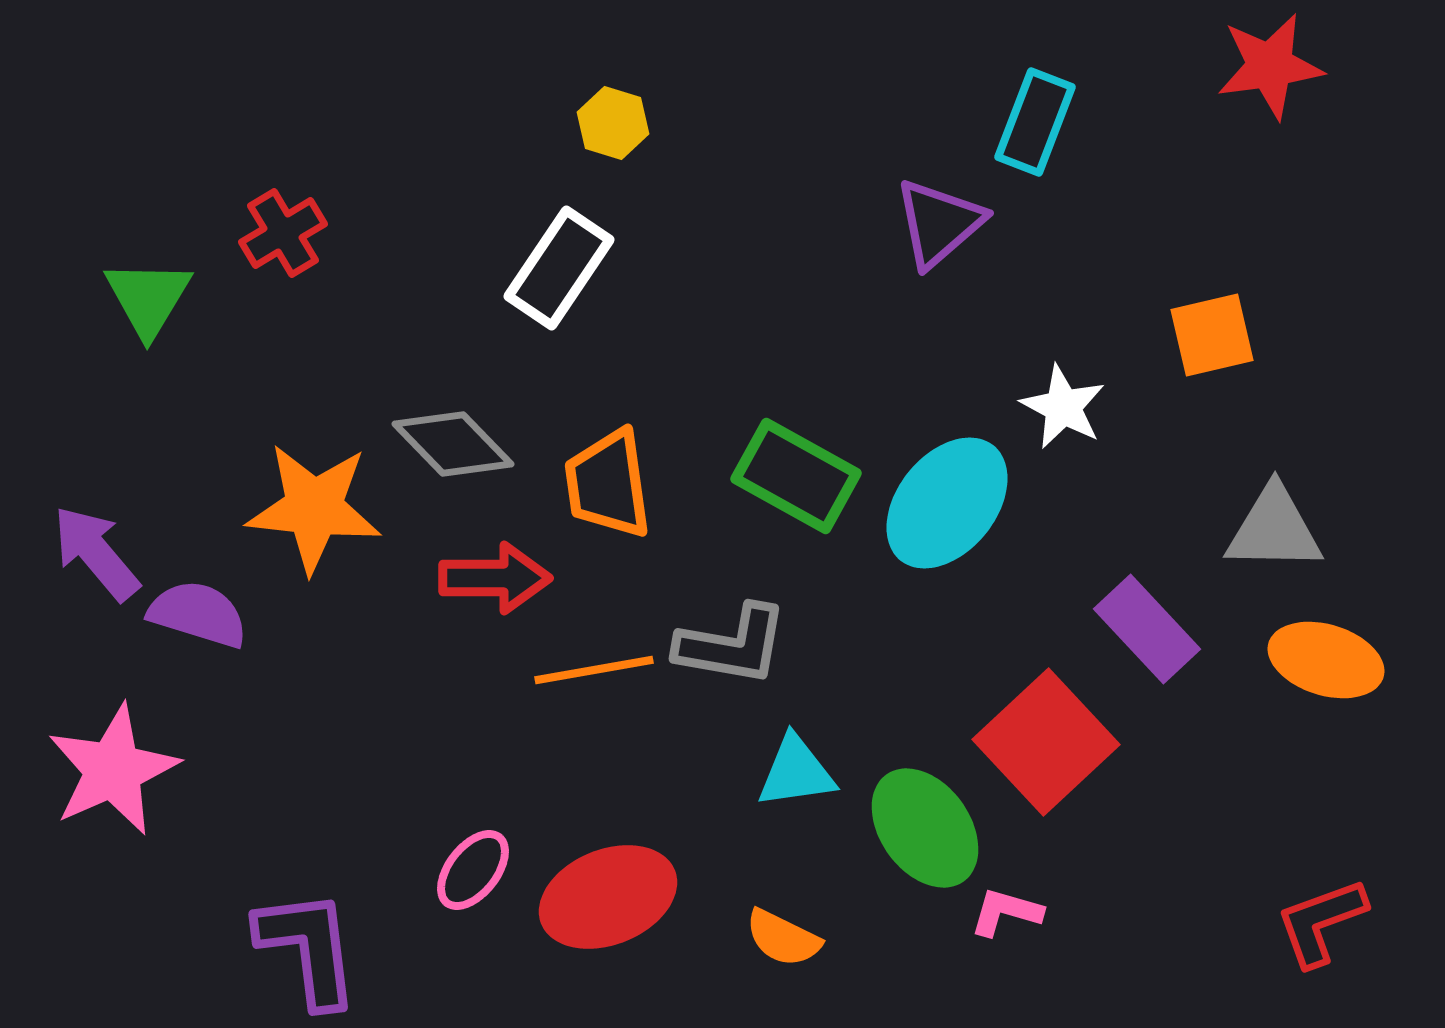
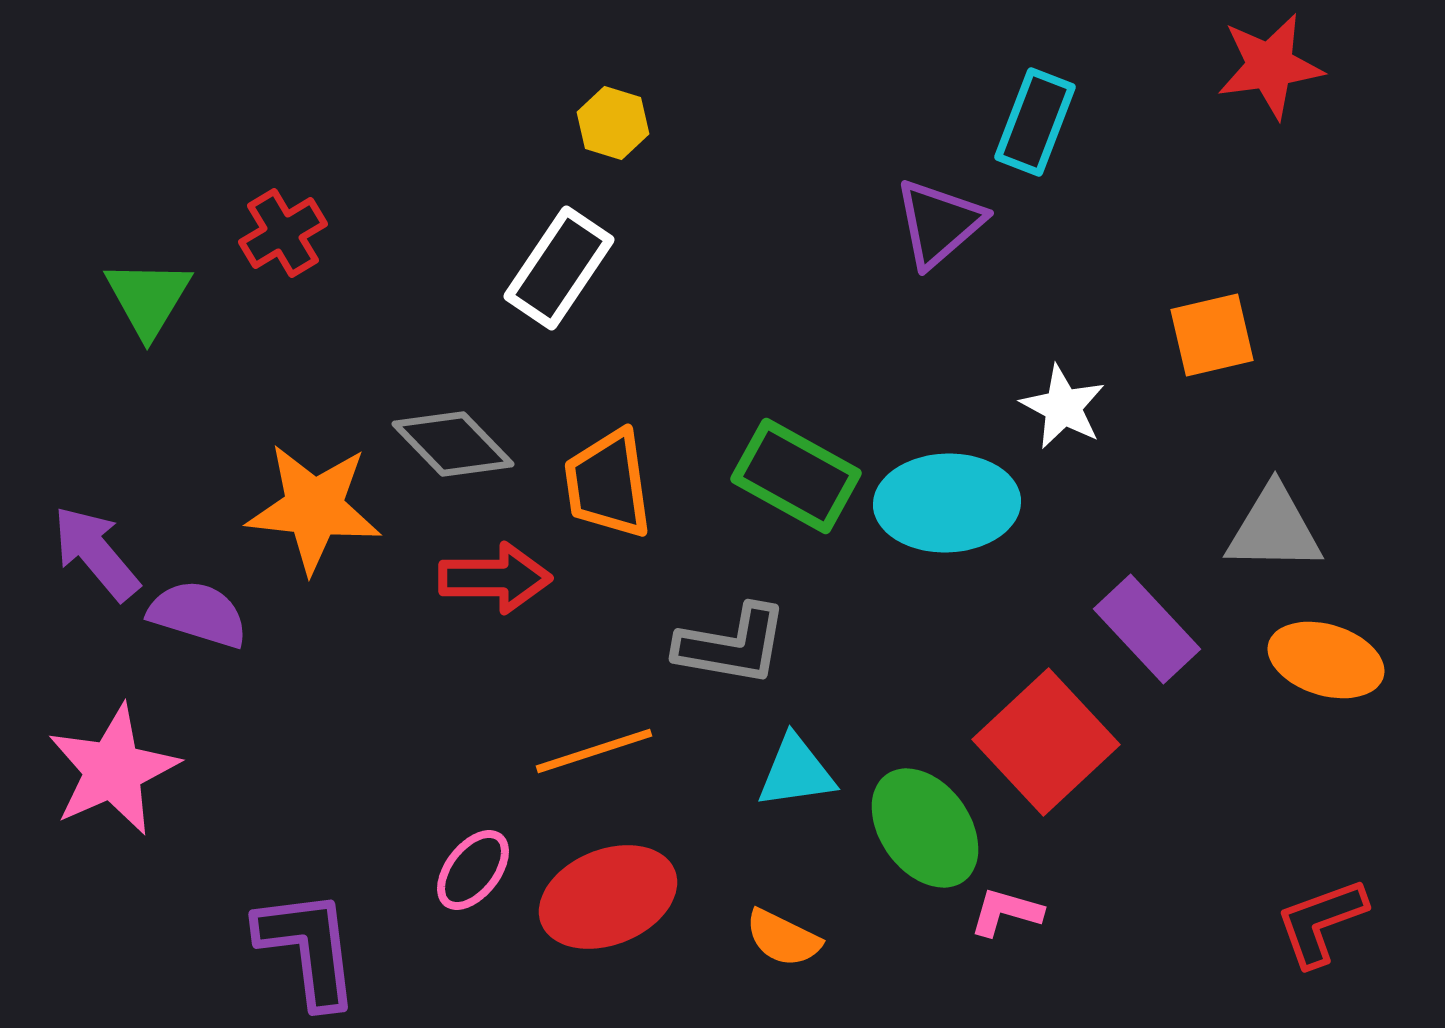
cyan ellipse: rotated 49 degrees clockwise
orange line: moved 81 px down; rotated 8 degrees counterclockwise
